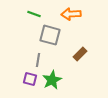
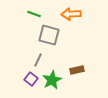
gray square: moved 1 px left
brown rectangle: moved 3 px left, 16 px down; rotated 32 degrees clockwise
gray line: rotated 16 degrees clockwise
purple square: moved 1 px right; rotated 24 degrees clockwise
